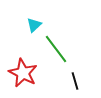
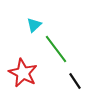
black line: rotated 18 degrees counterclockwise
